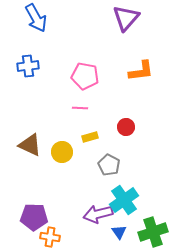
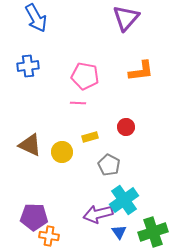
pink line: moved 2 px left, 5 px up
orange cross: moved 1 px left, 1 px up
